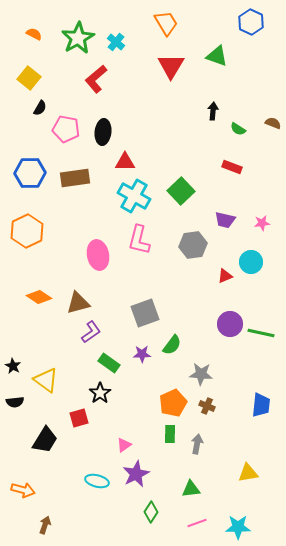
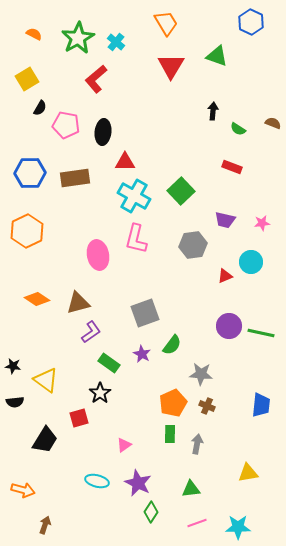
yellow square at (29, 78): moved 2 px left, 1 px down; rotated 20 degrees clockwise
pink pentagon at (66, 129): moved 4 px up
pink L-shape at (139, 240): moved 3 px left, 1 px up
orange diamond at (39, 297): moved 2 px left, 2 px down
purple circle at (230, 324): moved 1 px left, 2 px down
purple star at (142, 354): rotated 30 degrees clockwise
black star at (13, 366): rotated 21 degrees counterclockwise
purple star at (136, 474): moved 2 px right, 9 px down; rotated 20 degrees counterclockwise
